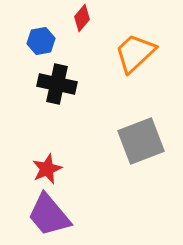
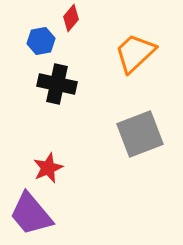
red diamond: moved 11 px left
gray square: moved 1 px left, 7 px up
red star: moved 1 px right, 1 px up
purple trapezoid: moved 18 px left, 1 px up
